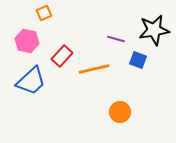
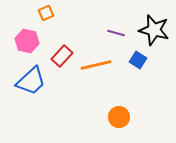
orange square: moved 2 px right
black star: rotated 24 degrees clockwise
purple line: moved 6 px up
blue square: rotated 12 degrees clockwise
orange line: moved 2 px right, 4 px up
orange circle: moved 1 px left, 5 px down
